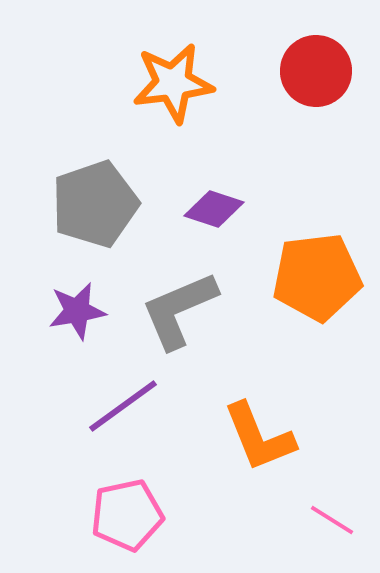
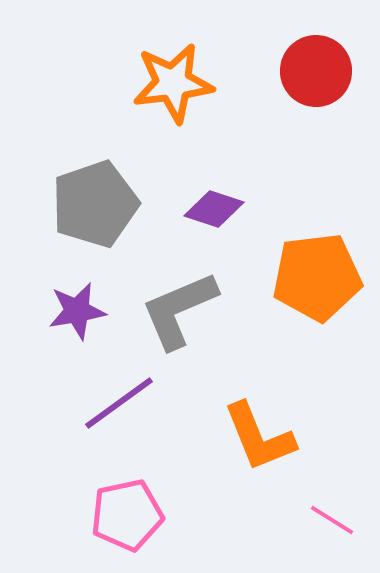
purple line: moved 4 px left, 3 px up
